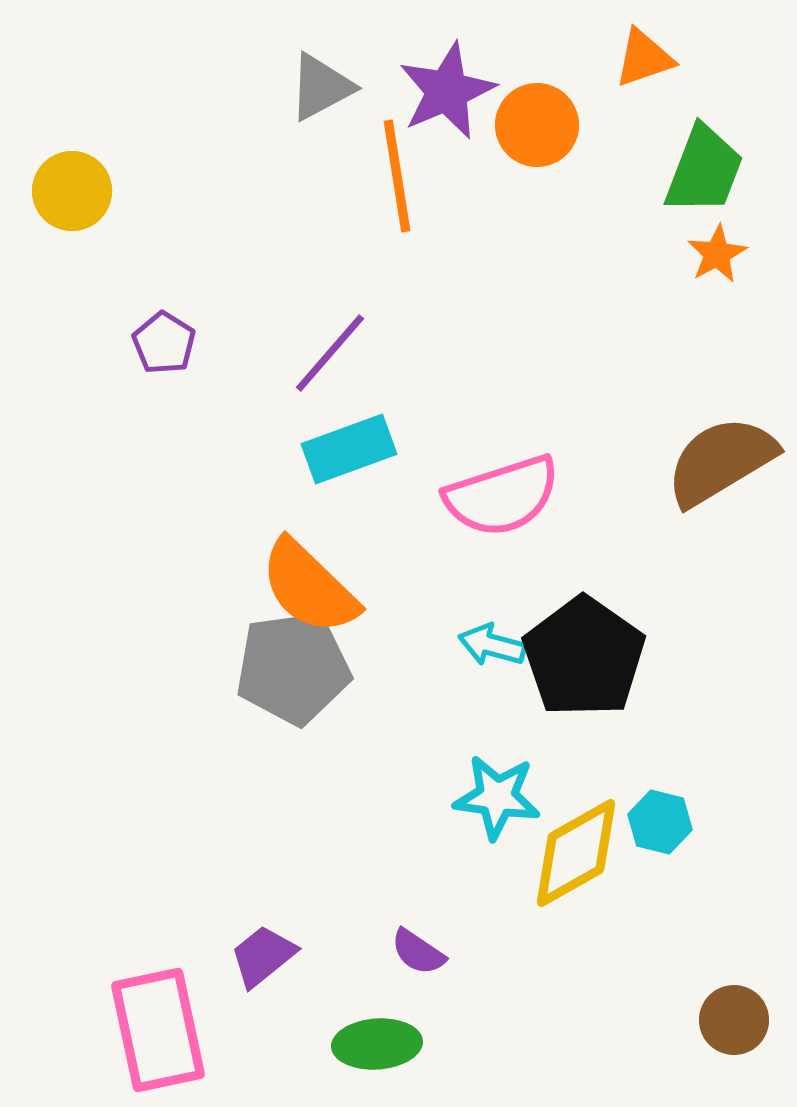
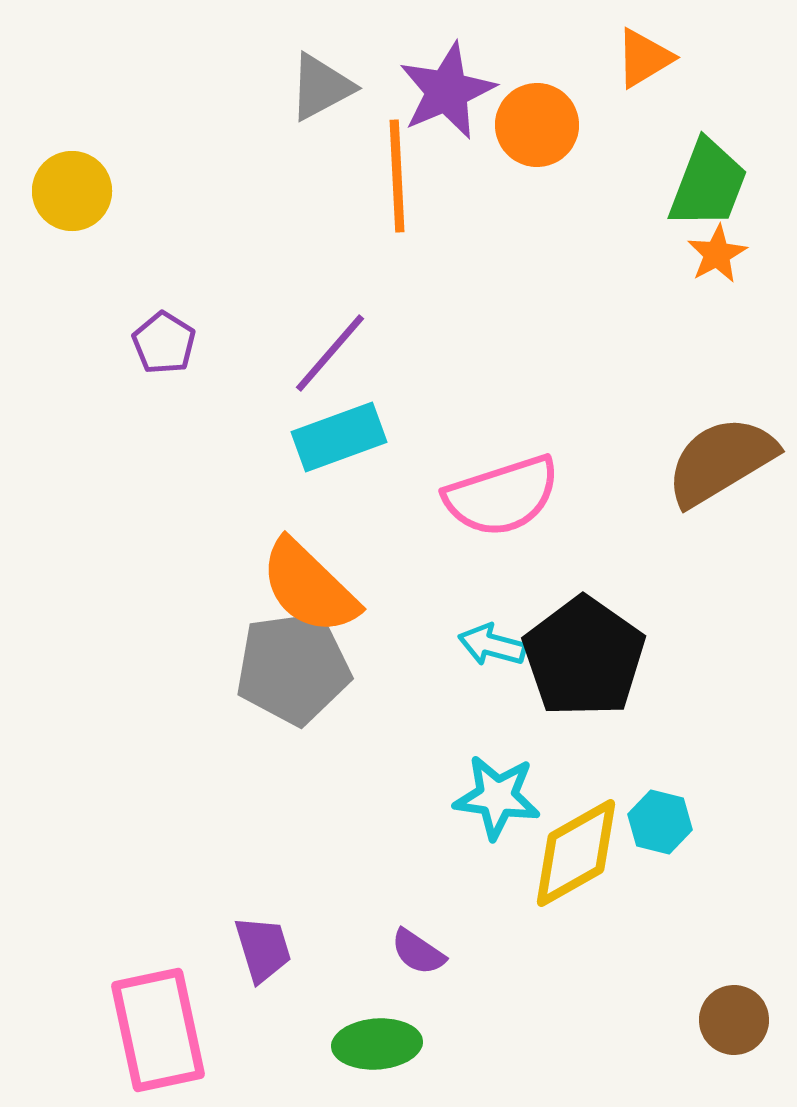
orange triangle: rotated 12 degrees counterclockwise
green trapezoid: moved 4 px right, 14 px down
orange line: rotated 6 degrees clockwise
cyan rectangle: moved 10 px left, 12 px up
purple trapezoid: moved 7 px up; rotated 112 degrees clockwise
